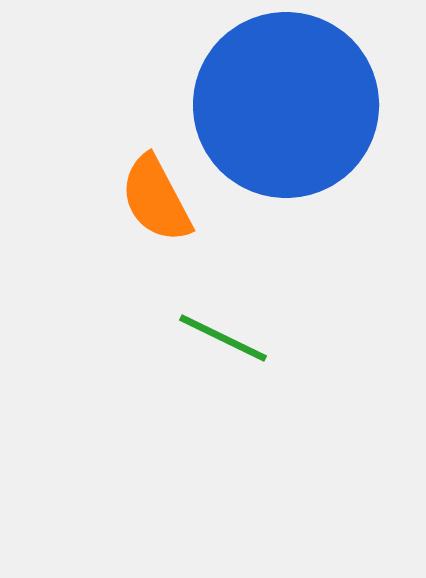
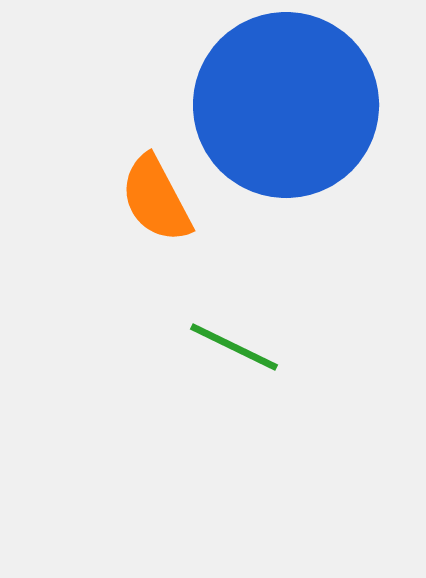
green line: moved 11 px right, 9 px down
